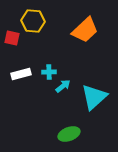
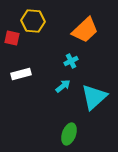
cyan cross: moved 22 px right, 11 px up; rotated 24 degrees counterclockwise
green ellipse: rotated 50 degrees counterclockwise
